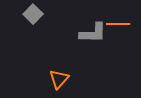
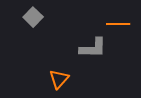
gray square: moved 3 px down
gray L-shape: moved 15 px down
